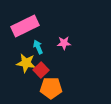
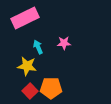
pink rectangle: moved 8 px up
yellow star: moved 1 px right, 3 px down
red square: moved 11 px left, 21 px down
